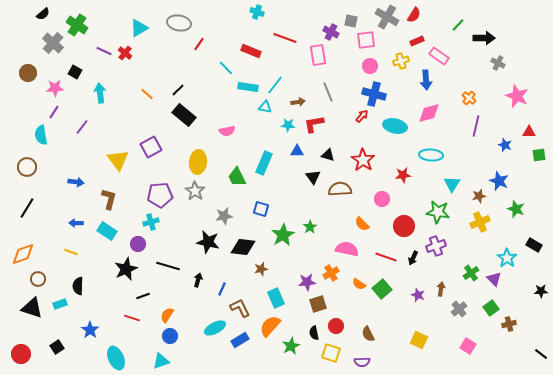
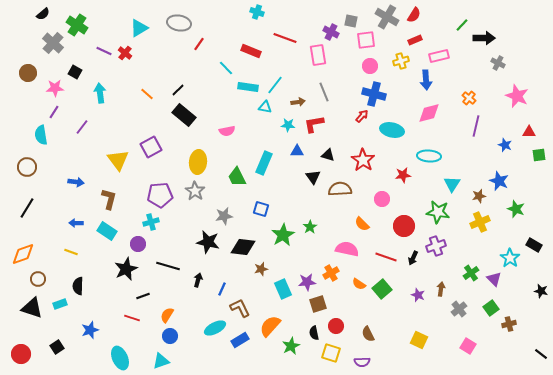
green line at (458, 25): moved 4 px right
red rectangle at (417, 41): moved 2 px left, 1 px up
pink rectangle at (439, 56): rotated 48 degrees counterclockwise
gray line at (328, 92): moved 4 px left
cyan ellipse at (395, 126): moved 3 px left, 4 px down
cyan ellipse at (431, 155): moved 2 px left, 1 px down
cyan star at (507, 258): moved 3 px right
black star at (541, 291): rotated 16 degrees clockwise
cyan rectangle at (276, 298): moved 7 px right, 9 px up
blue star at (90, 330): rotated 18 degrees clockwise
cyan ellipse at (116, 358): moved 4 px right
